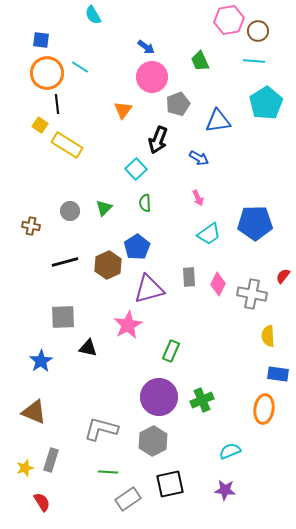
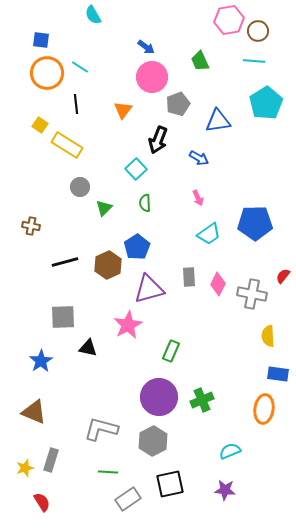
black line at (57, 104): moved 19 px right
gray circle at (70, 211): moved 10 px right, 24 px up
